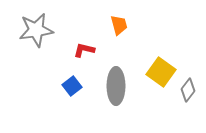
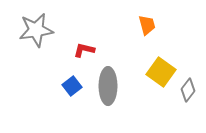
orange trapezoid: moved 28 px right
gray ellipse: moved 8 px left
